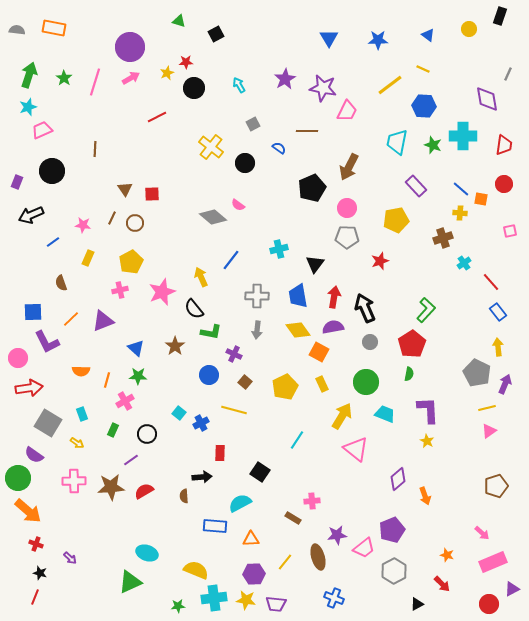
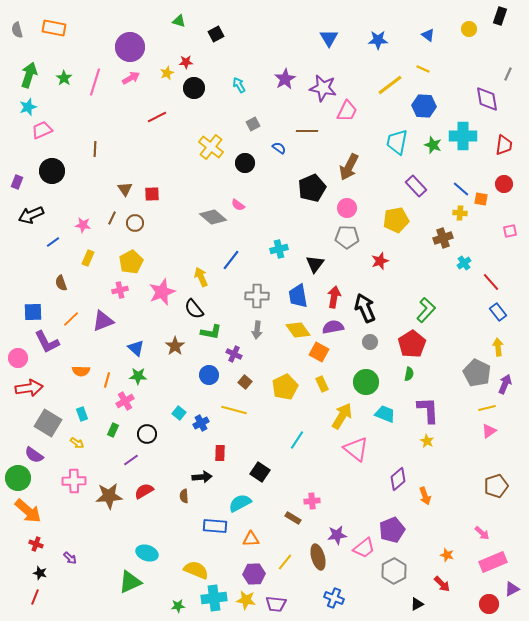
gray semicircle at (17, 30): rotated 112 degrees counterclockwise
brown star at (111, 487): moved 2 px left, 9 px down
